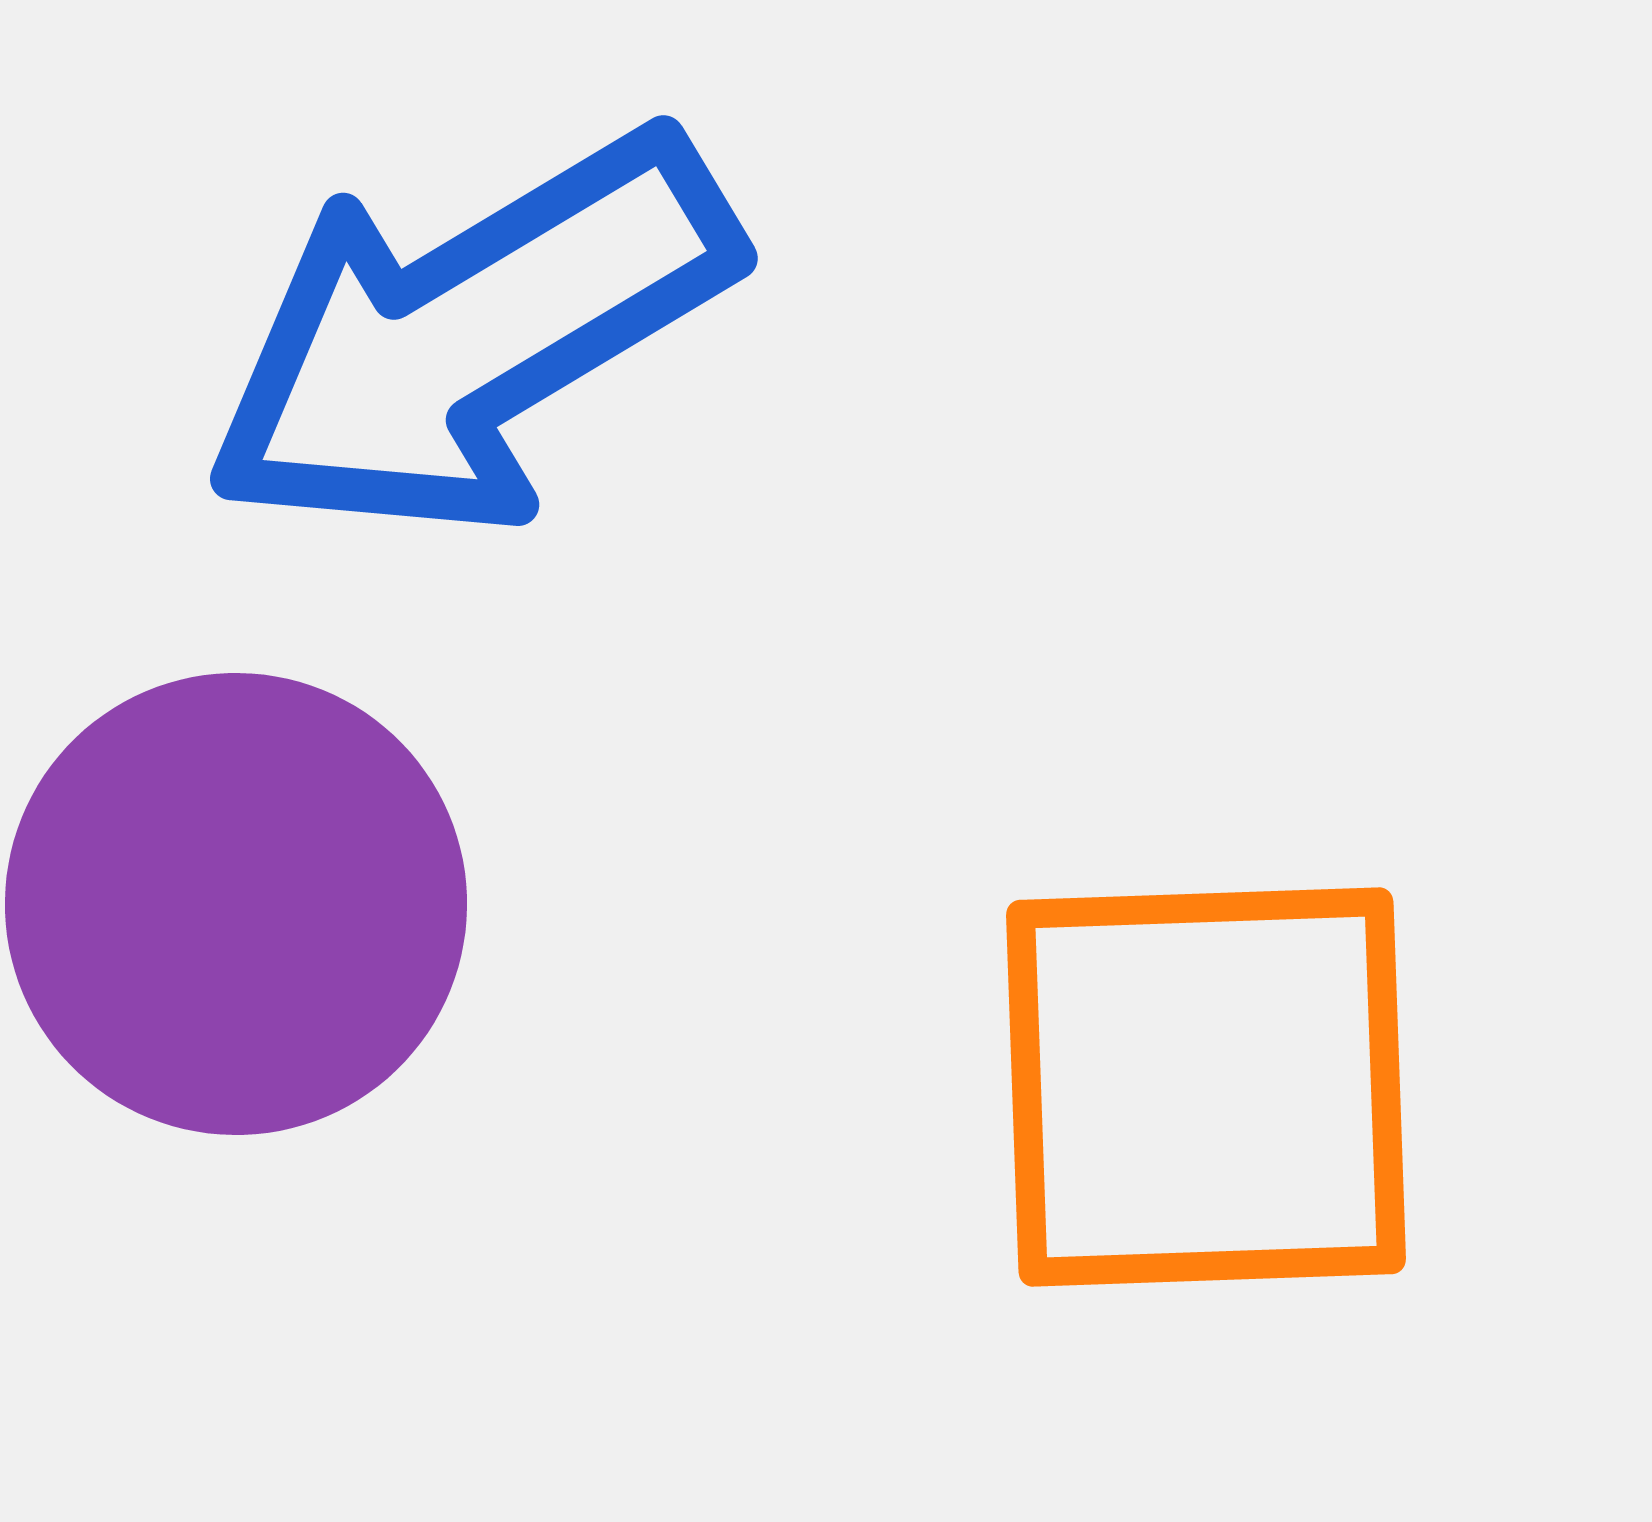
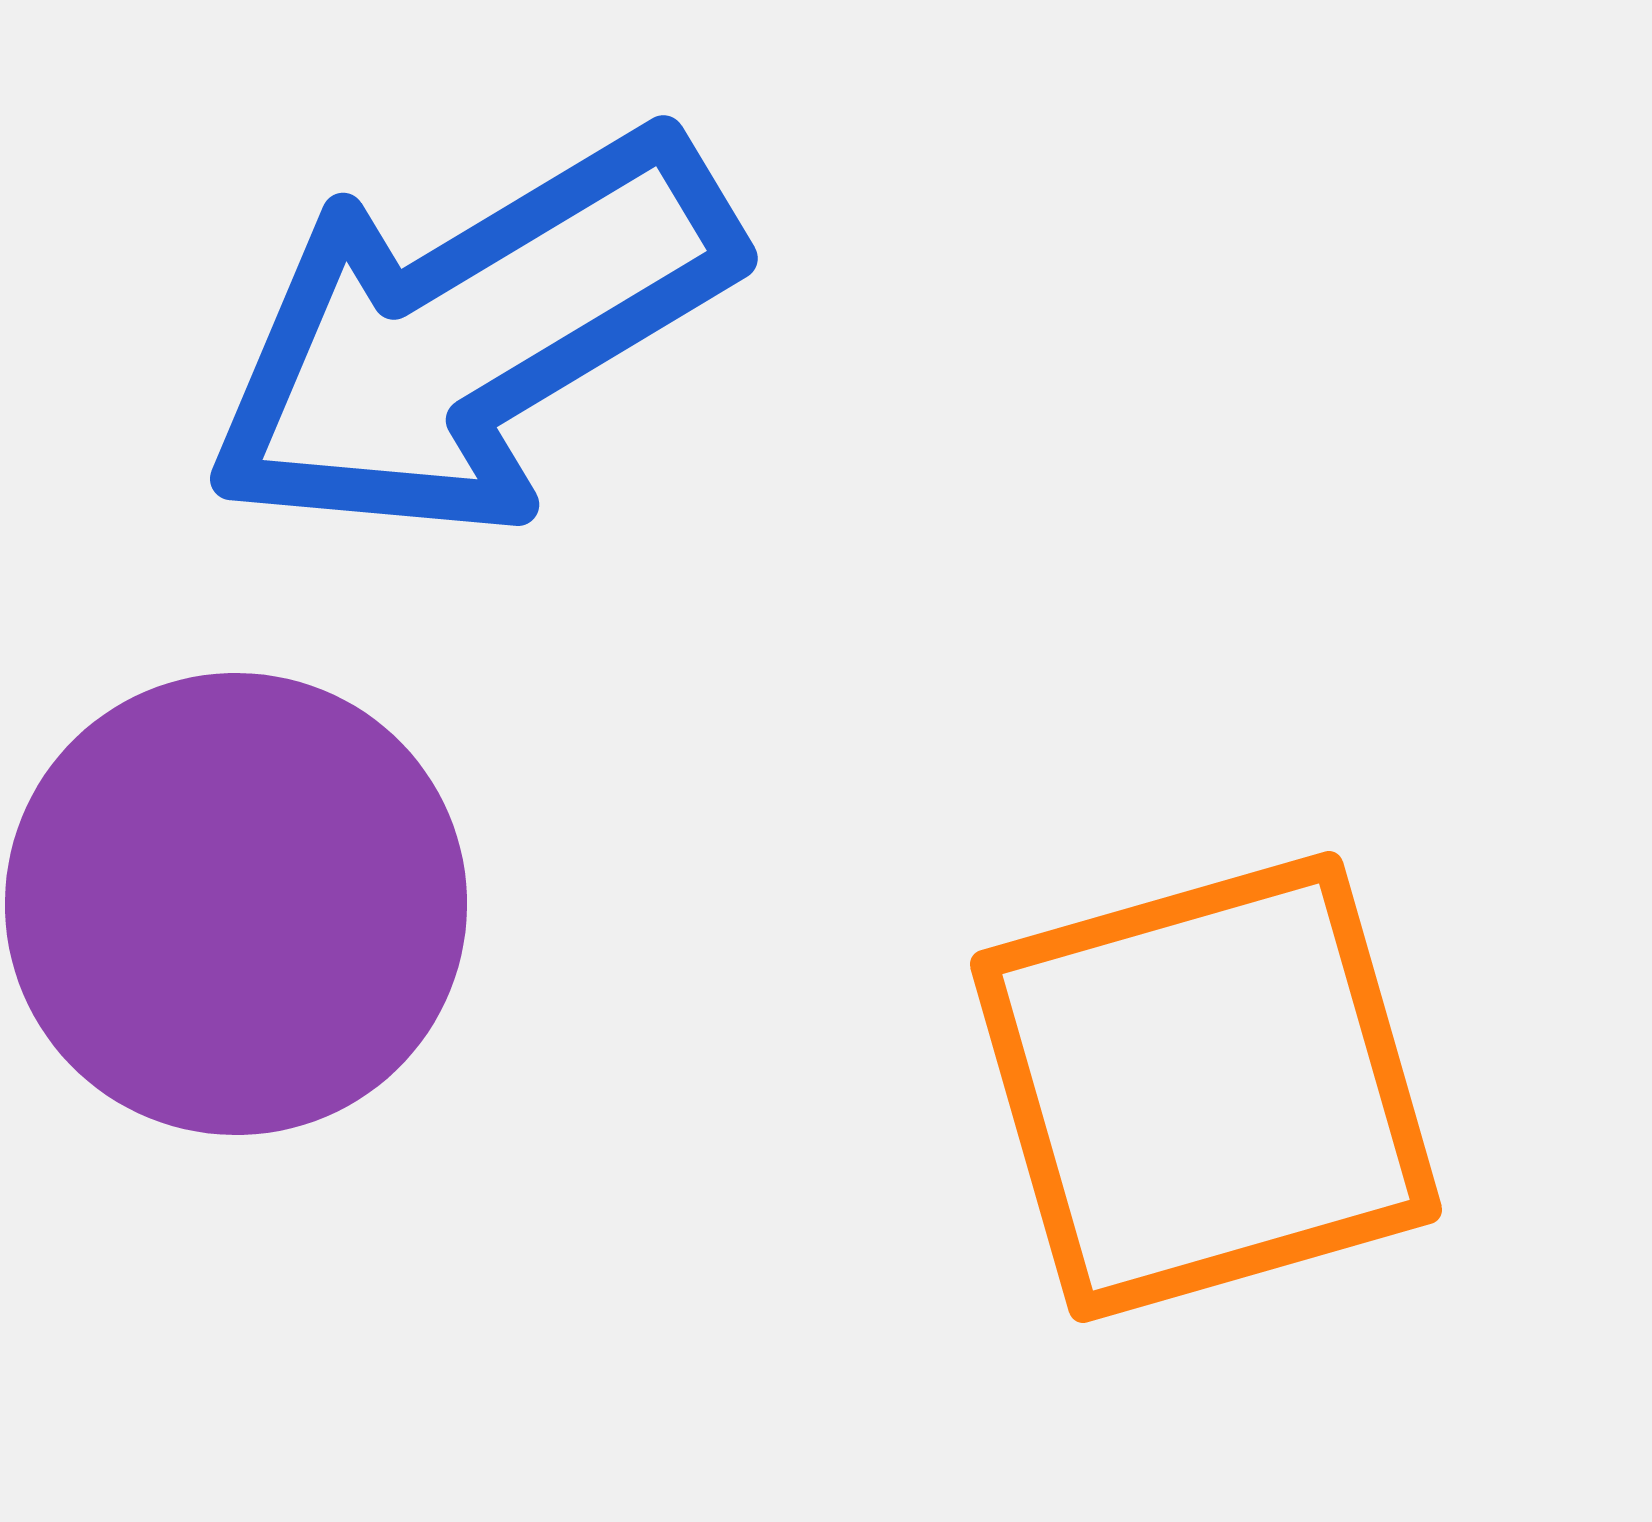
orange square: rotated 14 degrees counterclockwise
